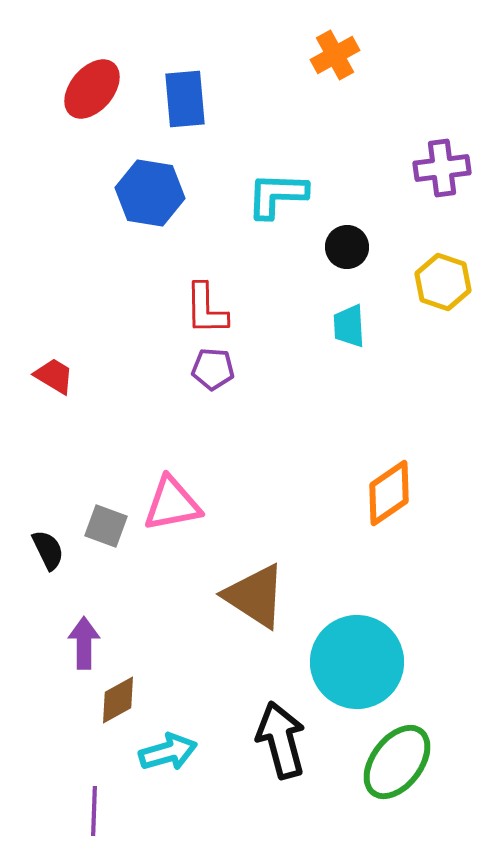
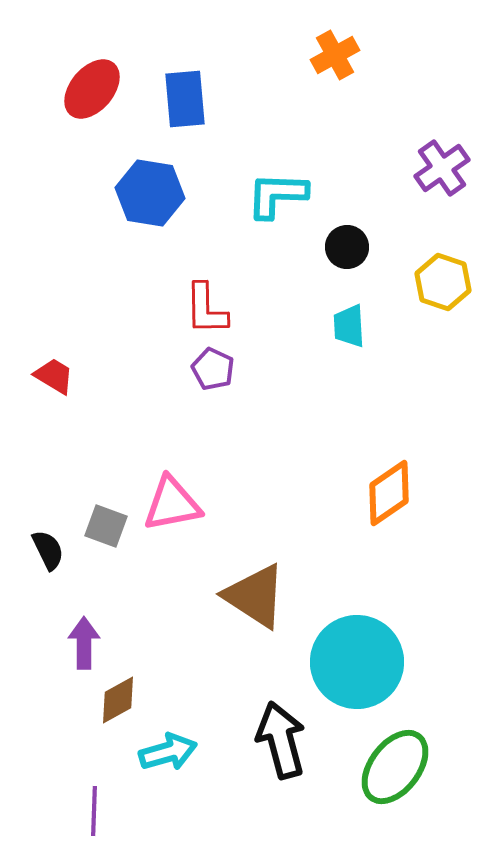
purple cross: rotated 28 degrees counterclockwise
purple pentagon: rotated 21 degrees clockwise
green ellipse: moved 2 px left, 5 px down
